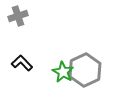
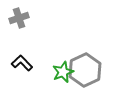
gray cross: moved 1 px right, 2 px down
green star: rotated 20 degrees clockwise
